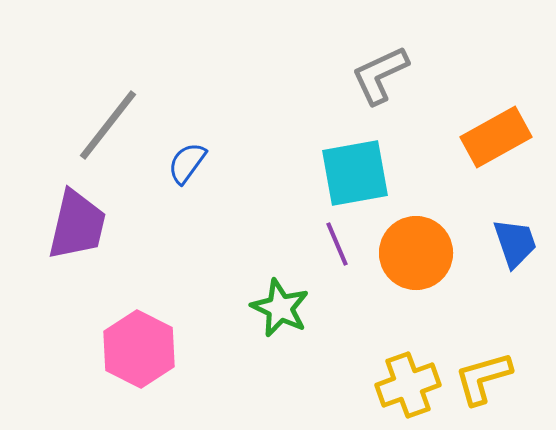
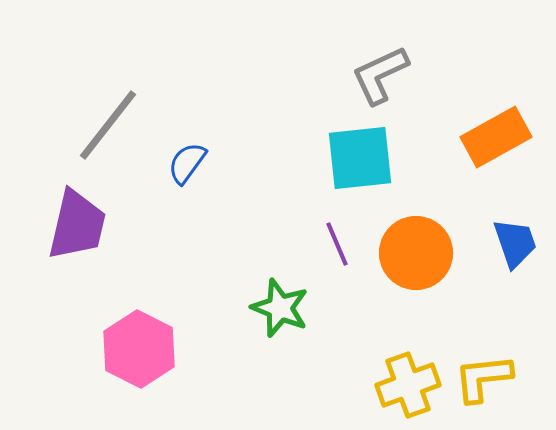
cyan square: moved 5 px right, 15 px up; rotated 4 degrees clockwise
green star: rotated 4 degrees counterclockwise
yellow L-shape: rotated 10 degrees clockwise
